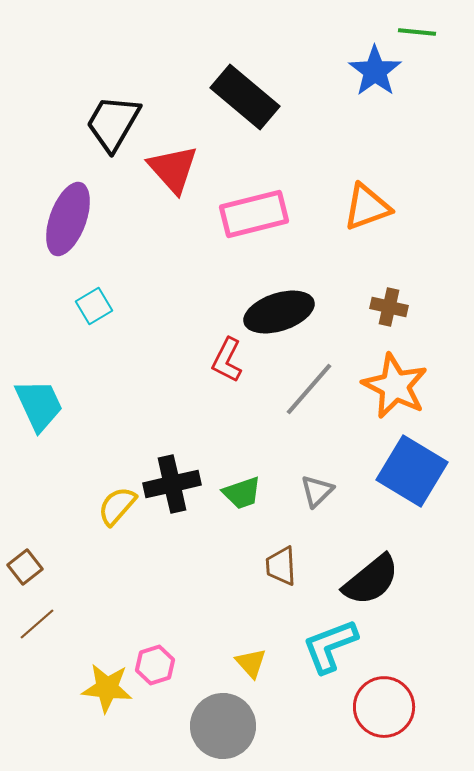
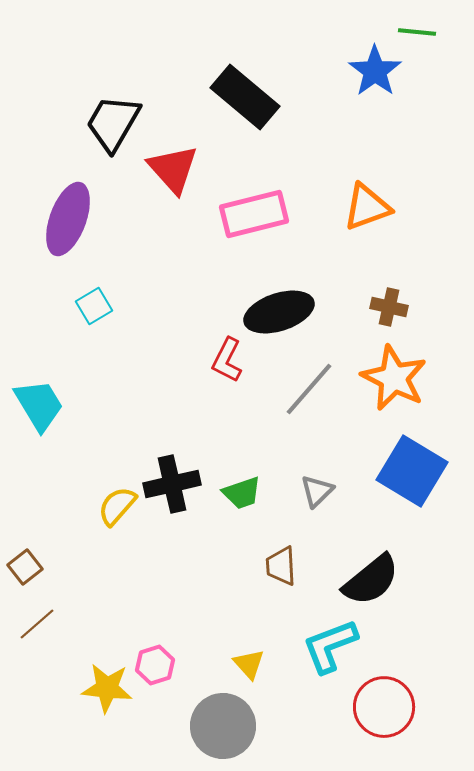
orange star: moved 1 px left, 8 px up
cyan trapezoid: rotated 6 degrees counterclockwise
yellow triangle: moved 2 px left, 1 px down
